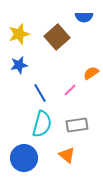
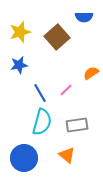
yellow star: moved 1 px right, 2 px up
pink line: moved 4 px left
cyan semicircle: moved 2 px up
